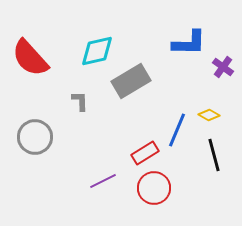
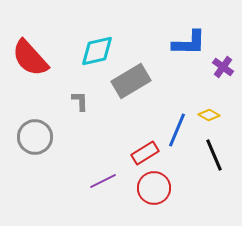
black line: rotated 8 degrees counterclockwise
